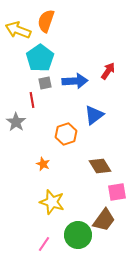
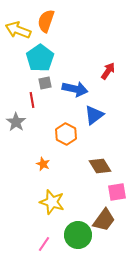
blue arrow: moved 8 px down; rotated 15 degrees clockwise
orange hexagon: rotated 15 degrees counterclockwise
